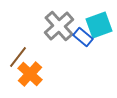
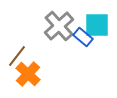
cyan square: moved 2 px left; rotated 20 degrees clockwise
brown line: moved 1 px left, 1 px up
orange cross: moved 2 px left
